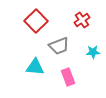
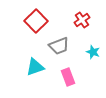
cyan star: rotated 24 degrees clockwise
cyan triangle: rotated 24 degrees counterclockwise
